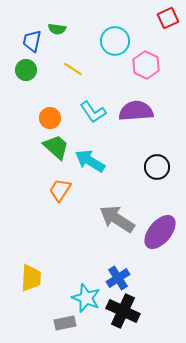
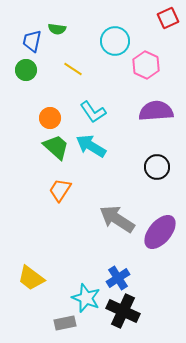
purple semicircle: moved 20 px right
cyan arrow: moved 1 px right, 15 px up
yellow trapezoid: rotated 124 degrees clockwise
